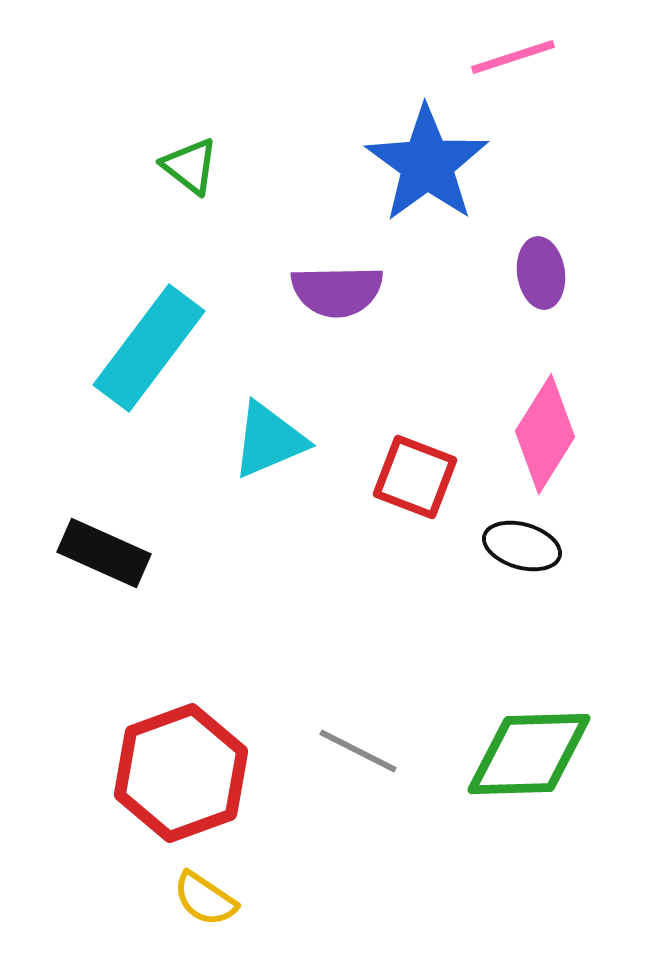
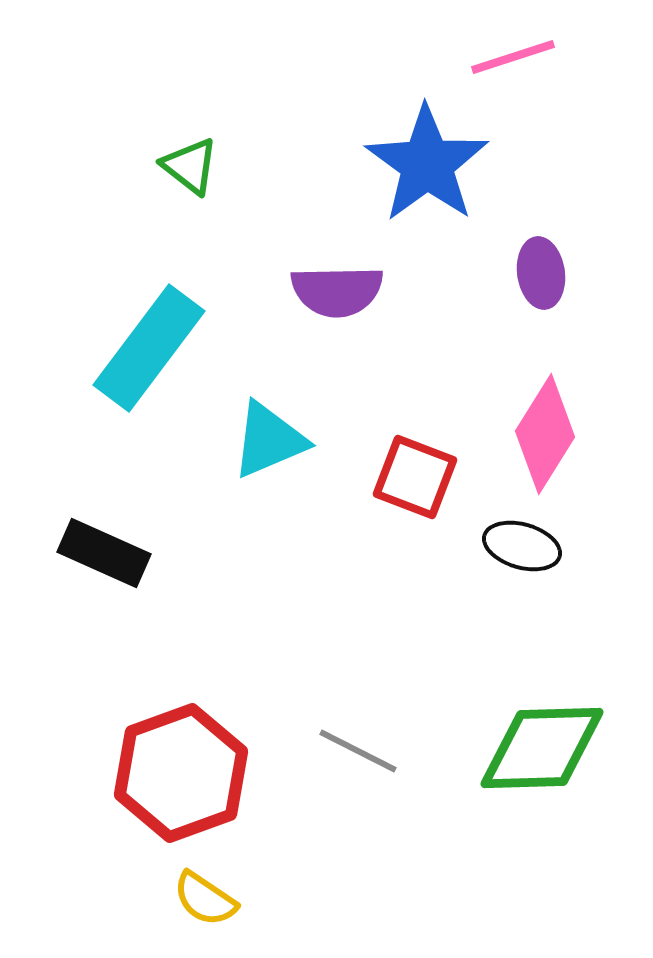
green diamond: moved 13 px right, 6 px up
